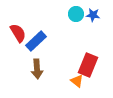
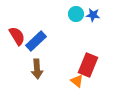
red semicircle: moved 1 px left, 3 px down
